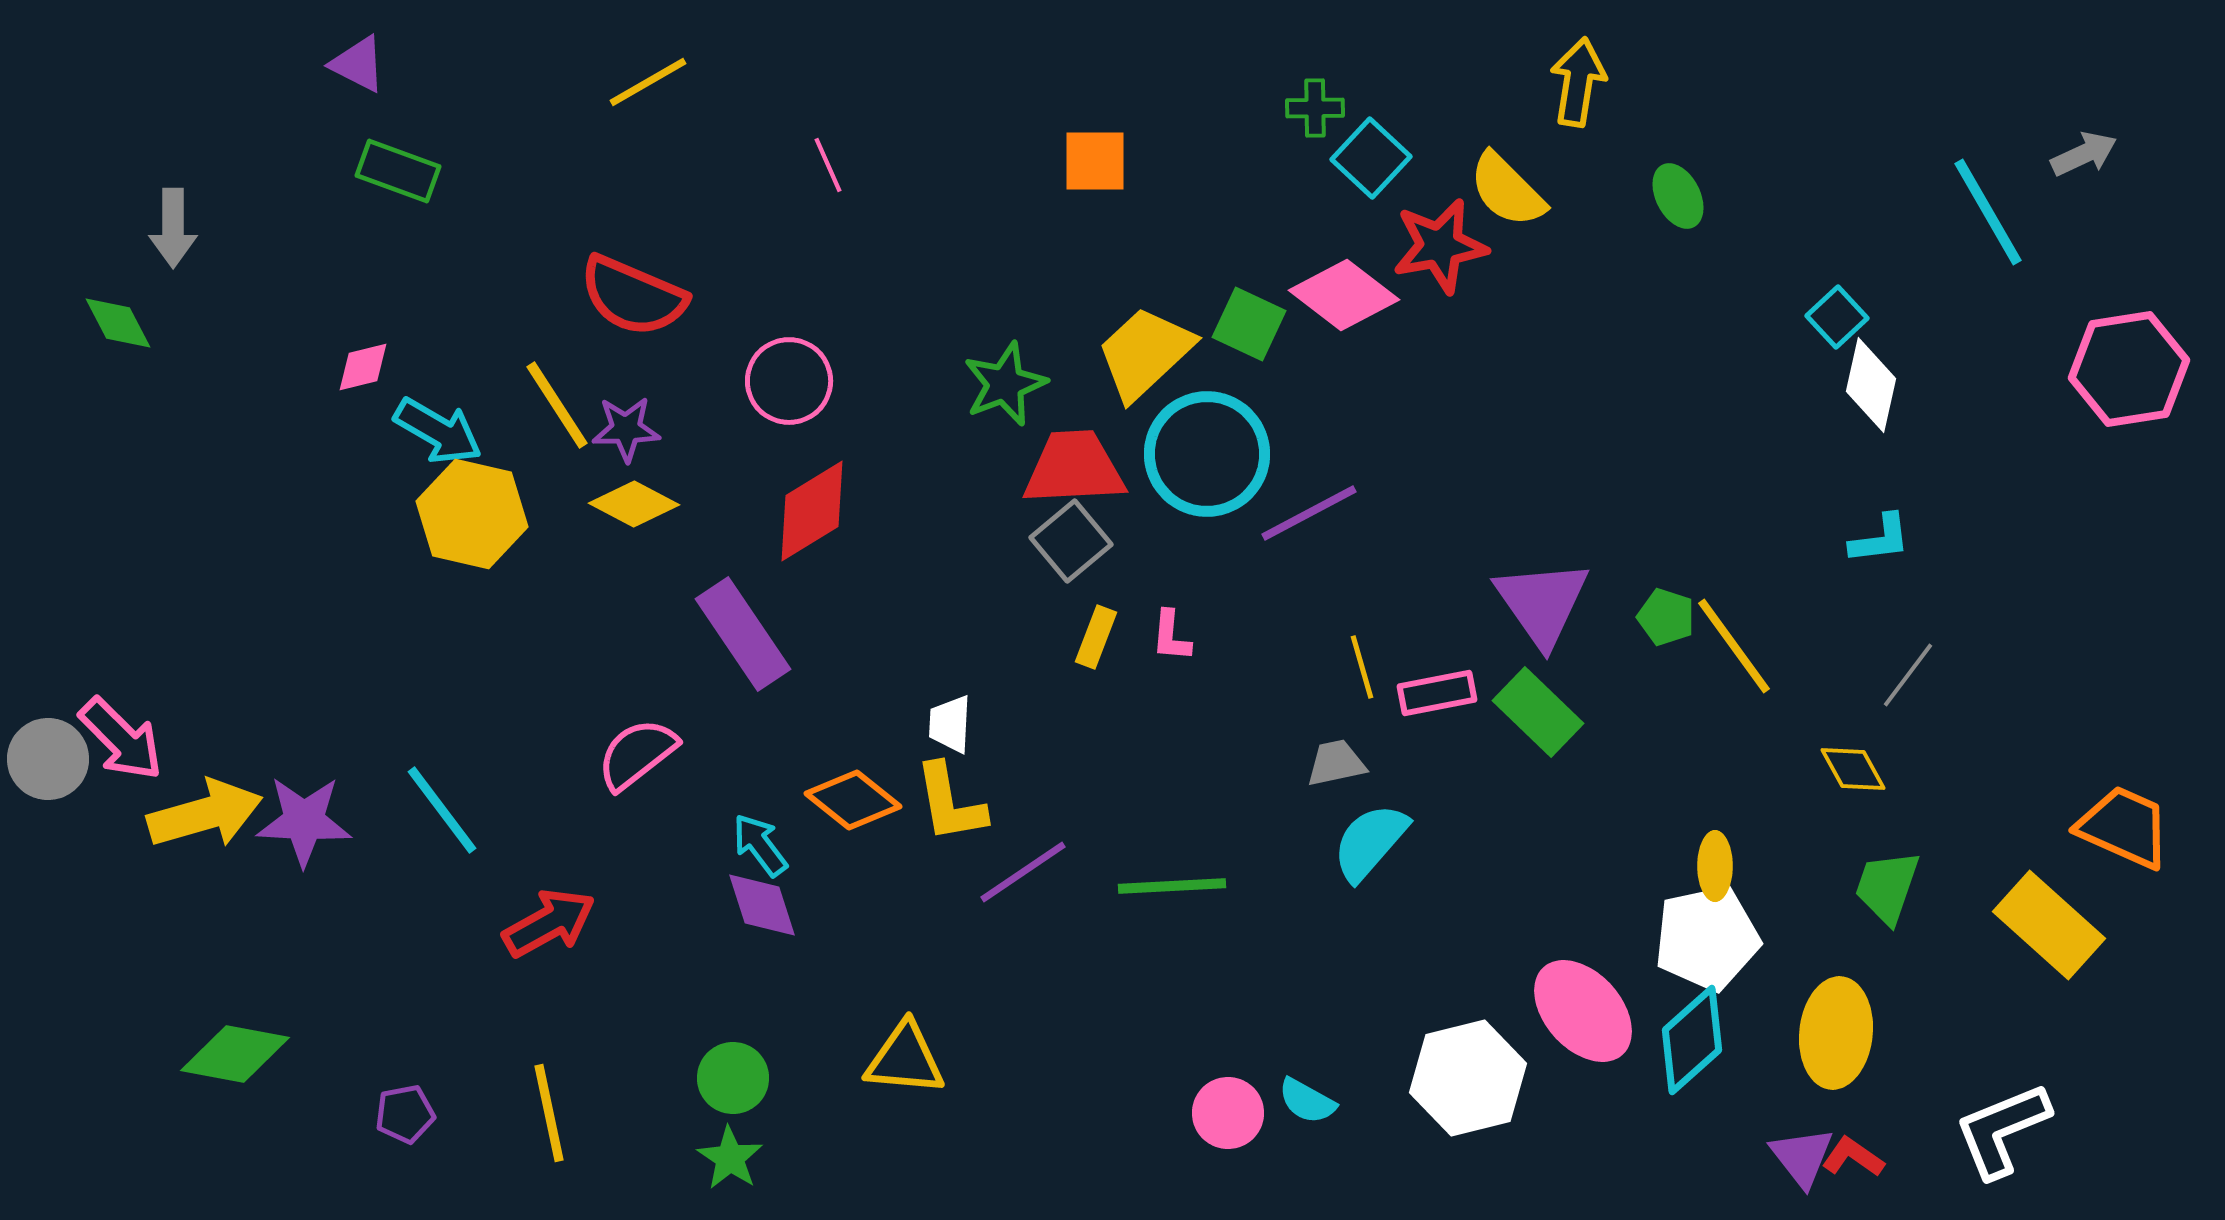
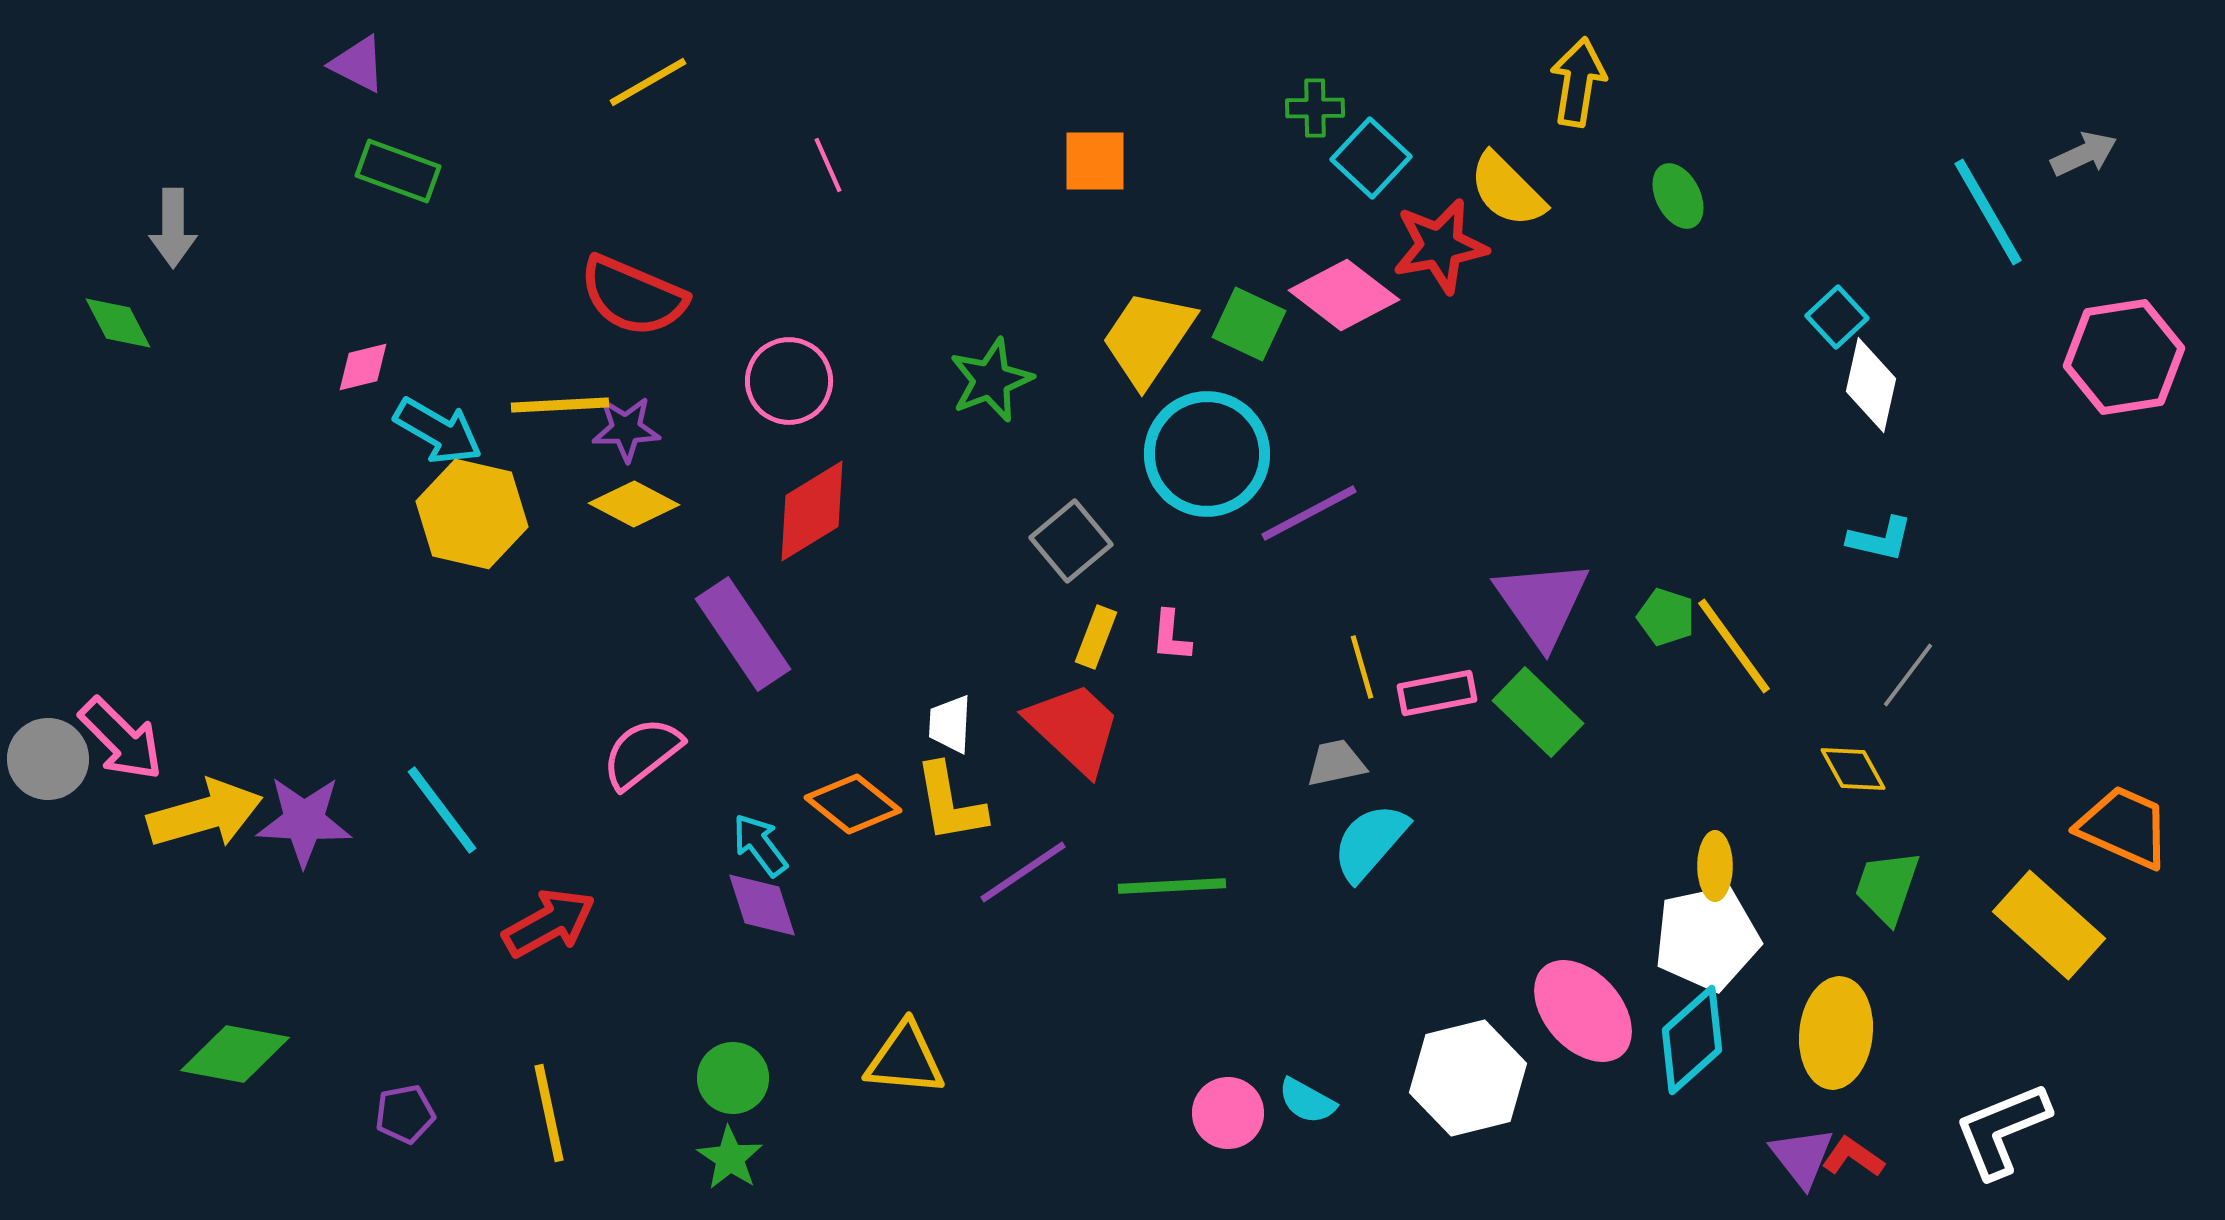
yellow trapezoid at (1145, 353): moved 3 px right, 15 px up; rotated 13 degrees counterclockwise
pink hexagon at (2129, 369): moved 5 px left, 12 px up
green star at (1005, 384): moved 14 px left, 4 px up
yellow line at (557, 405): moved 3 px right; rotated 60 degrees counterclockwise
red trapezoid at (1074, 468): moved 260 px down; rotated 46 degrees clockwise
cyan L-shape at (1880, 539): rotated 20 degrees clockwise
pink semicircle at (637, 754): moved 5 px right, 1 px up
orange diamond at (853, 800): moved 4 px down
